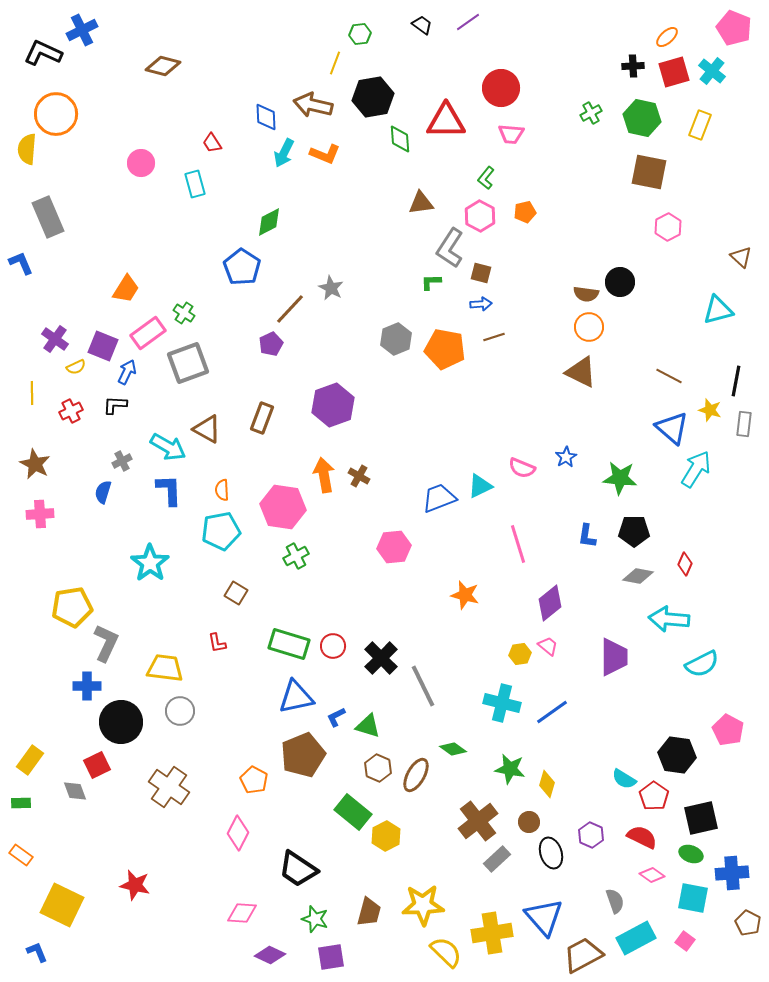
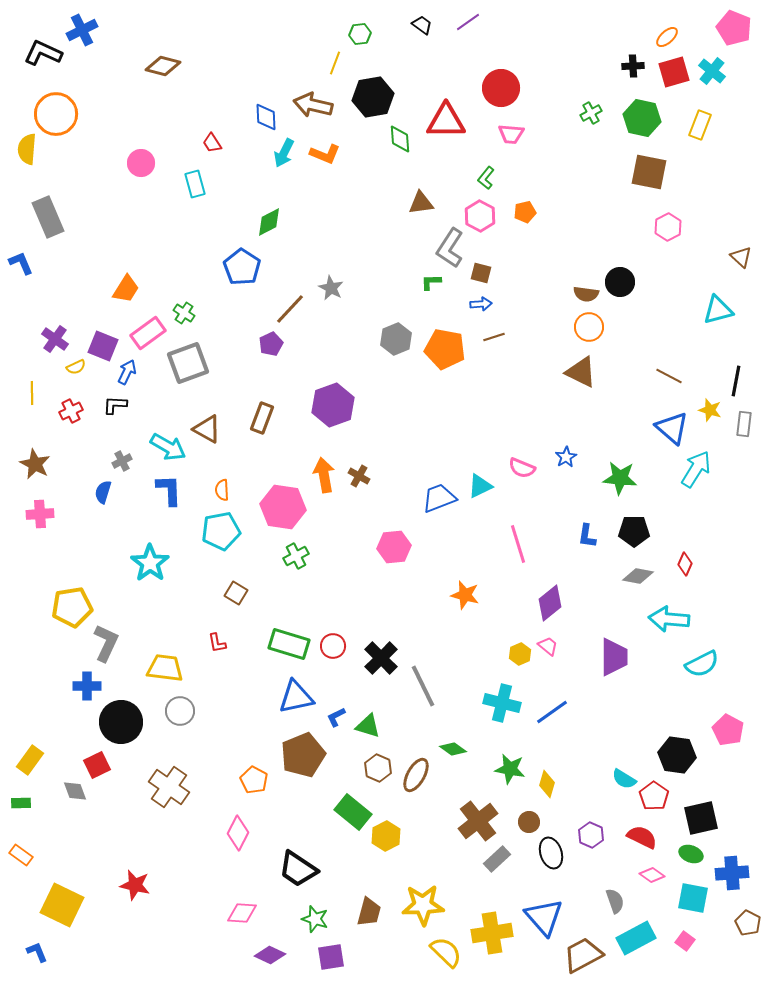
yellow hexagon at (520, 654): rotated 15 degrees counterclockwise
